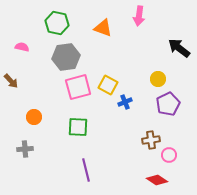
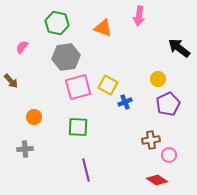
pink semicircle: rotated 64 degrees counterclockwise
